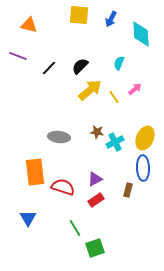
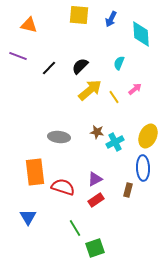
yellow ellipse: moved 3 px right, 2 px up
blue triangle: moved 1 px up
